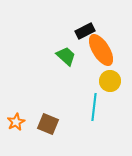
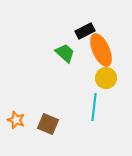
orange ellipse: rotated 8 degrees clockwise
green trapezoid: moved 1 px left, 3 px up
yellow circle: moved 4 px left, 3 px up
orange star: moved 2 px up; rotated 24 degrees counterclockwise
